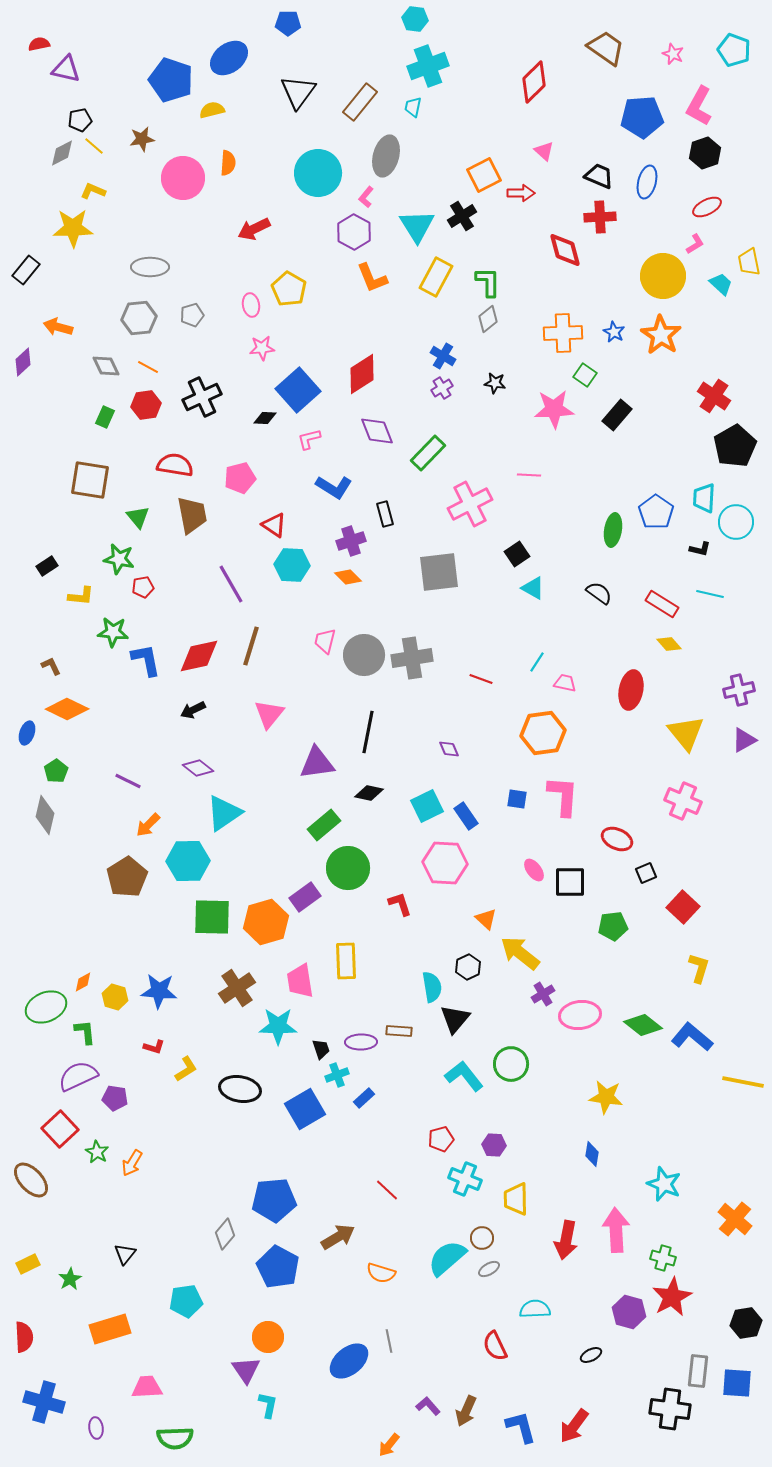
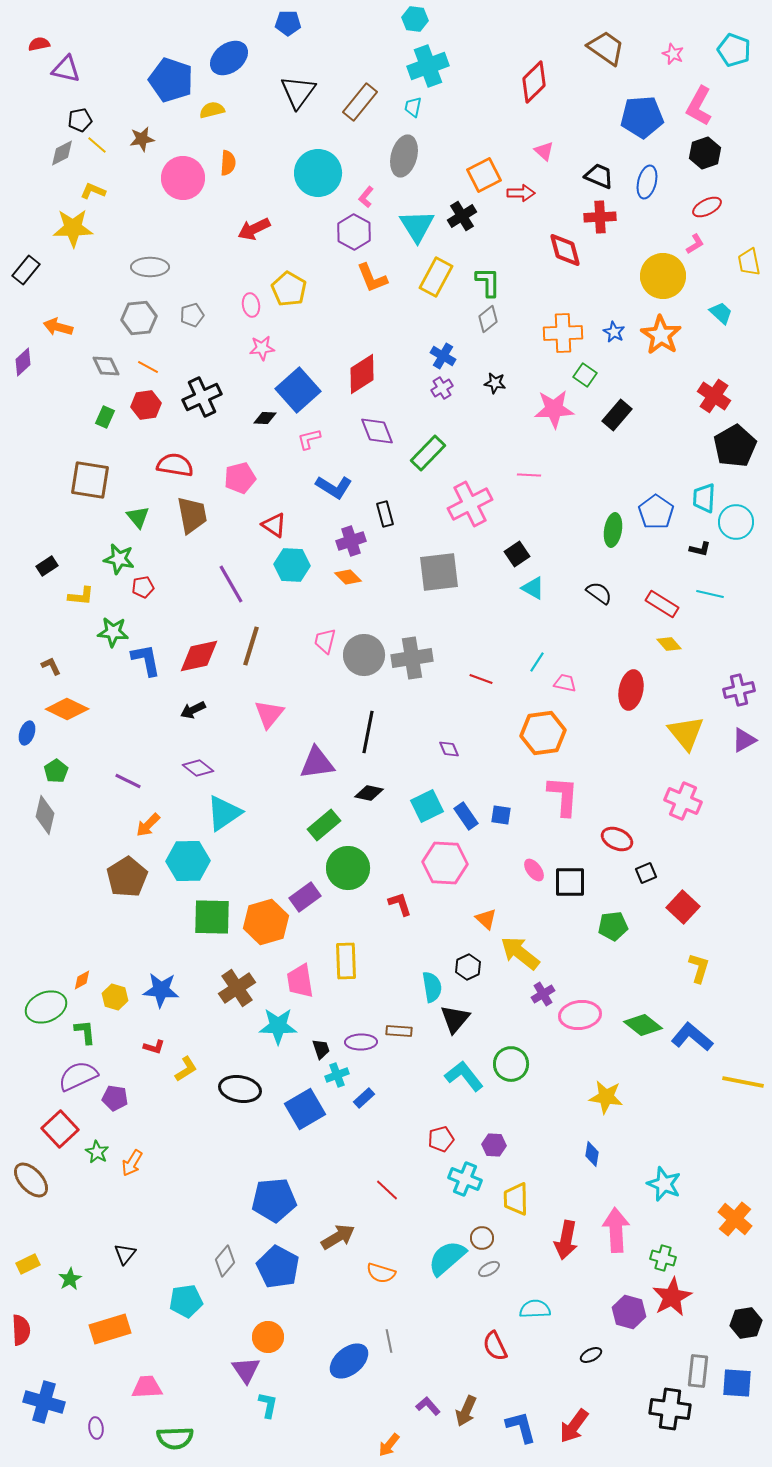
yellow line at (94, 146): moved 3 px right, 1 px up
gray ellipse at (386, 156): moved 18 px right
cyan trapezoid at (721, 284): moved 29 px down
blue square at (517, 799): moved 16 px left, 16 px down
orange diamond at (83, 982): moved 1 px left, 2 px up
blue star at (159, 991): moved 2 px right, 1 px up
gray diamond at (225, 1234): moved 27 px down
red semicircle at (24, 1337): moved 3 px left, 7 px up
